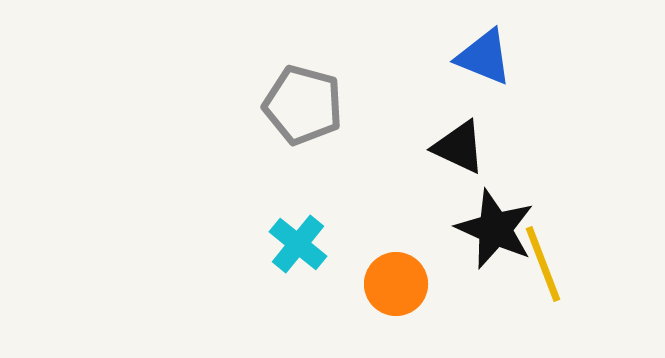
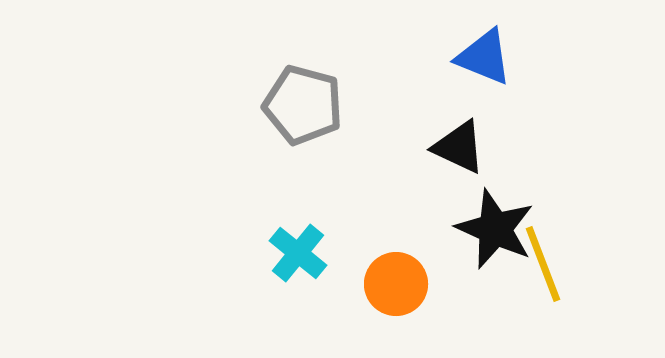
cyan cross: moved 9 px down
